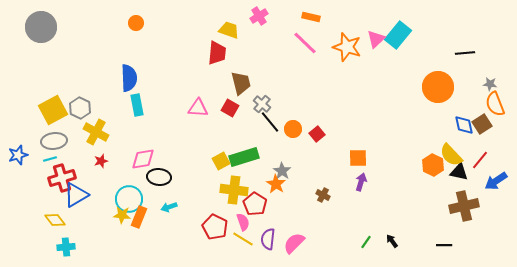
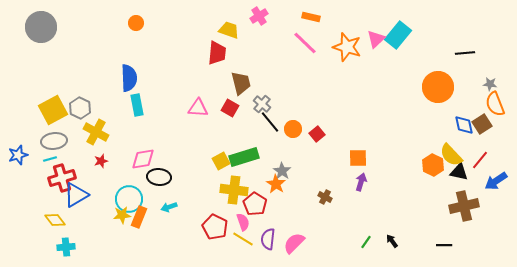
brown cross at (323, 195): moved 2 px right, 2 px down
yellow star at (122, 215): rotated 12 degrees counterclockwise
